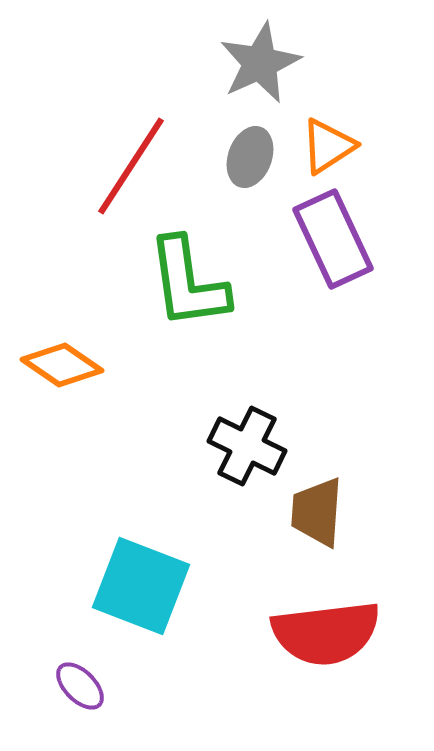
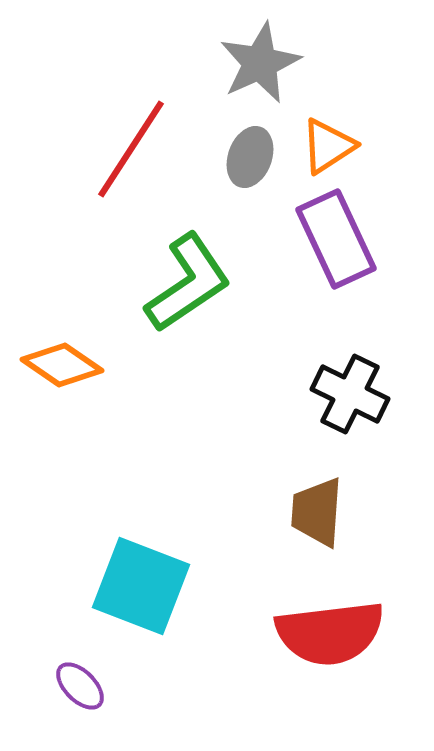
red line: moved 17 px up
purple rectangle: moved 3 px right
green L-shape: rotated 116 degrees counterclockwise
black cross: moved 103 px right, 52 px up
red semicircle: moved 4 px right
